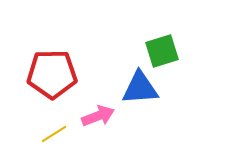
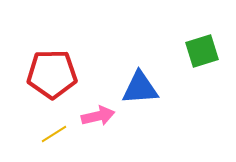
green square: moved 40 px right
pink arrow: rotated 8 degrees clockwise
